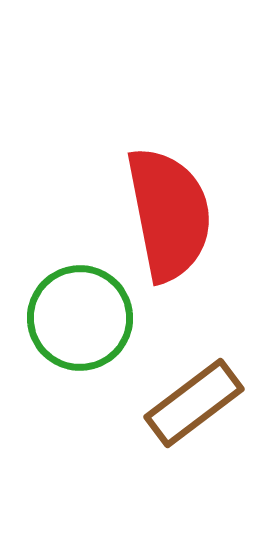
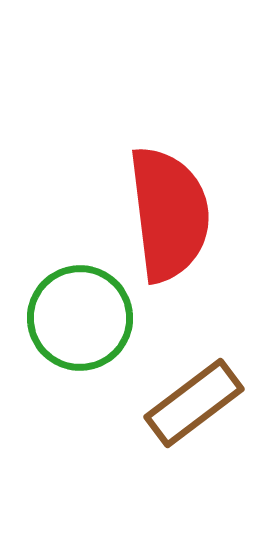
red semicircle: rotated 4 degrees clockwise
